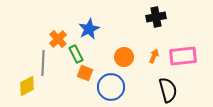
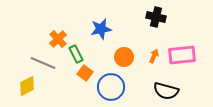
black cross: rotated 24 degrees clockwise
blue star: moved 12 px right; rotated 15 degrees clockwise
pink rectangle: moved 1 px left, 1 px up
gray line: rotated 70 degrees counterclockwise
orange square: rotated 14 degrees clockwise
black semicircle: moved 2 px left, 1 px down; rotated 120 degrees clockwise
